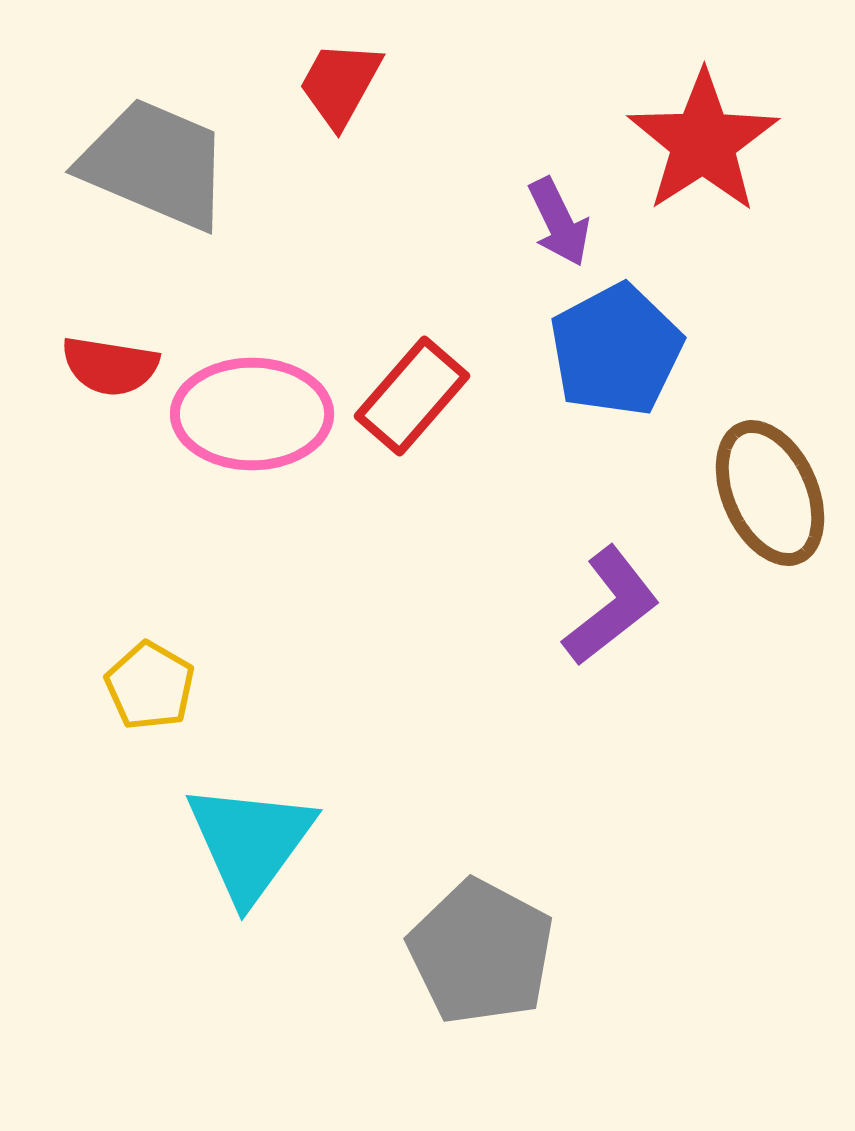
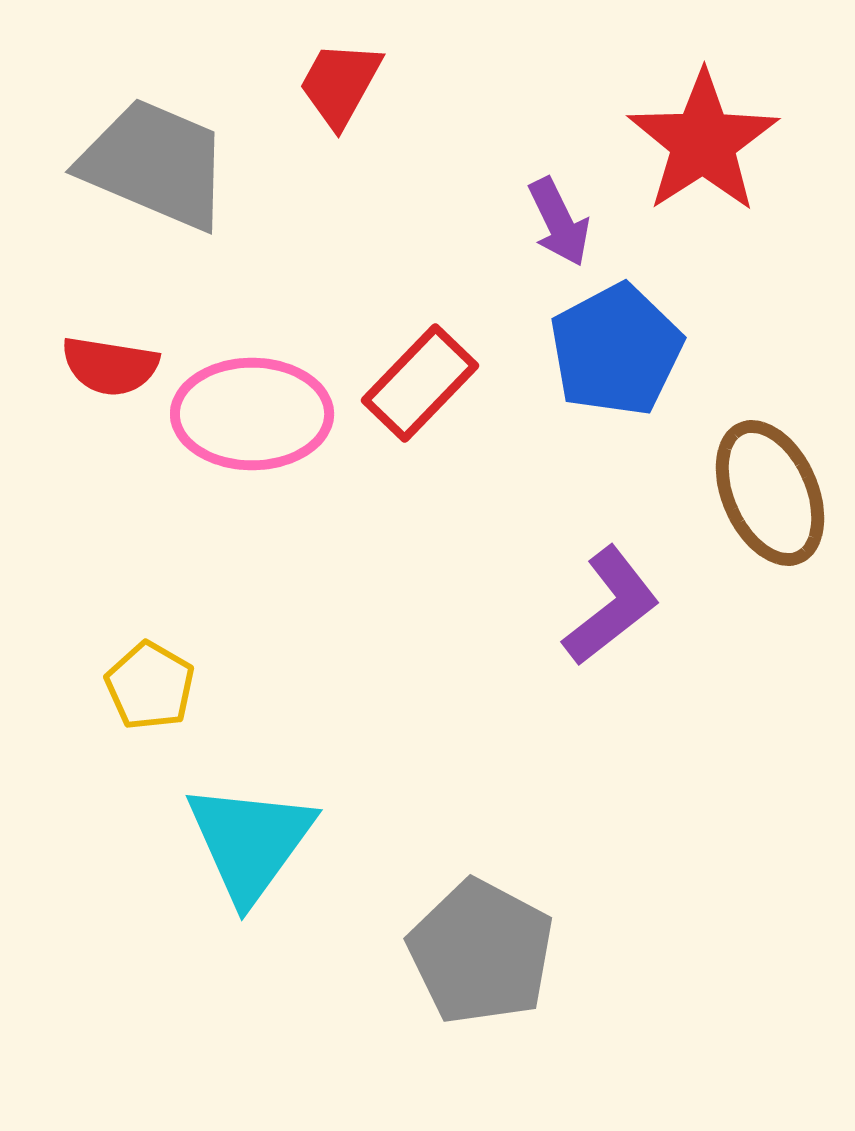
red rectangle: moved 8 px right, 13 px up; rotated 3 degrees clockwise
